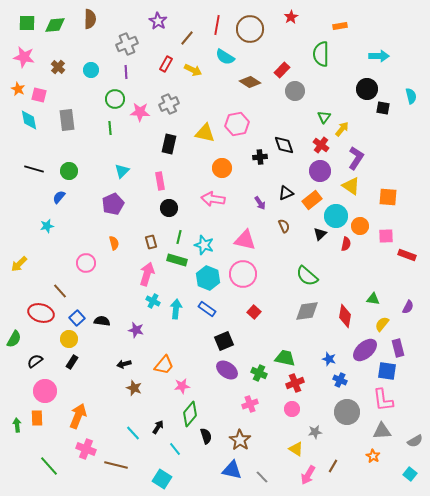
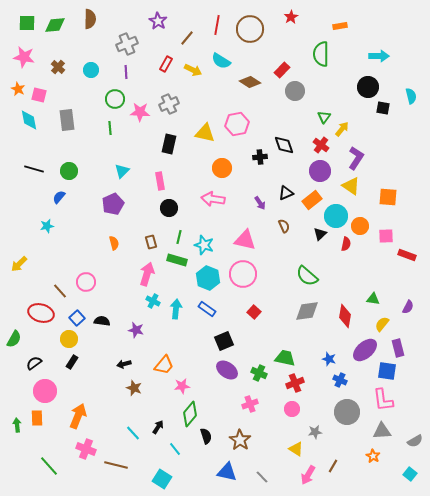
cyan semicircle at (225, 57): moved 4 px left, 4 px down
black circle at (367, 89): moved 1 px right, 2 px up
pink circle at (86, 263): moved 19 px down
black semicircle at (35, 361): moved 1 px left, 2 px down
blue triangle at (232, 470): moved 5 px left, 2 px down
